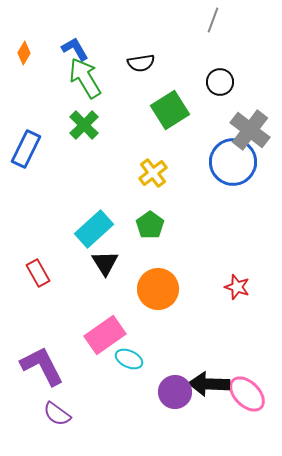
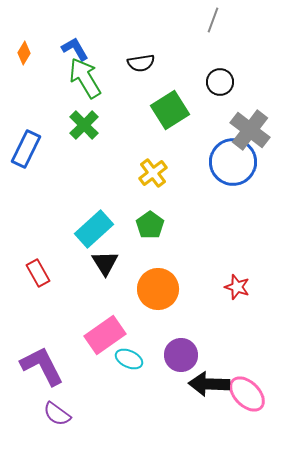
purple circle: moved 6 px right, 37 px up
